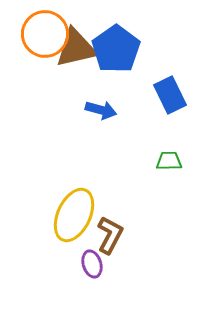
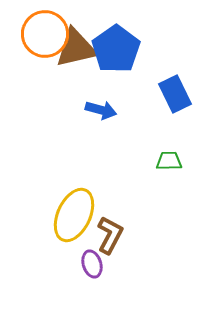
blue rectangle: moved 5 px right, 1 px up
